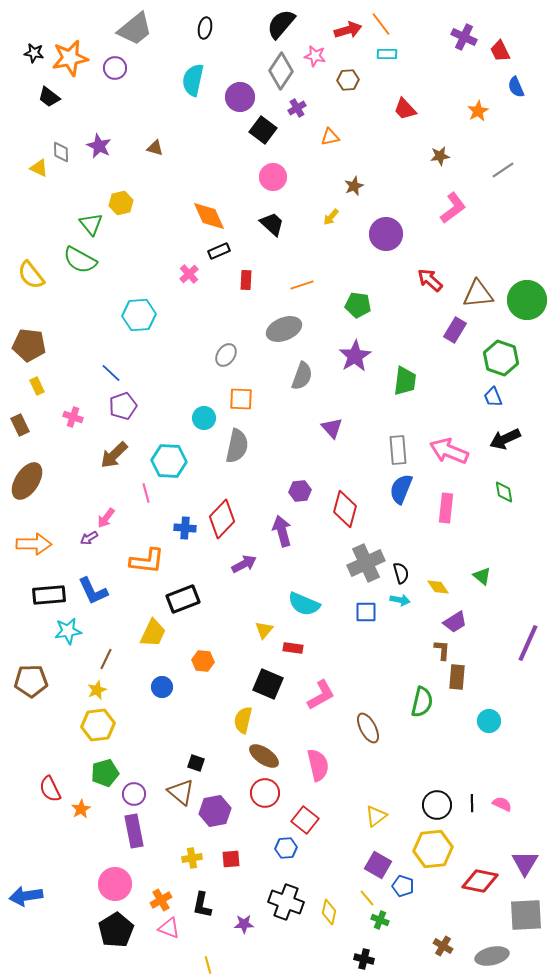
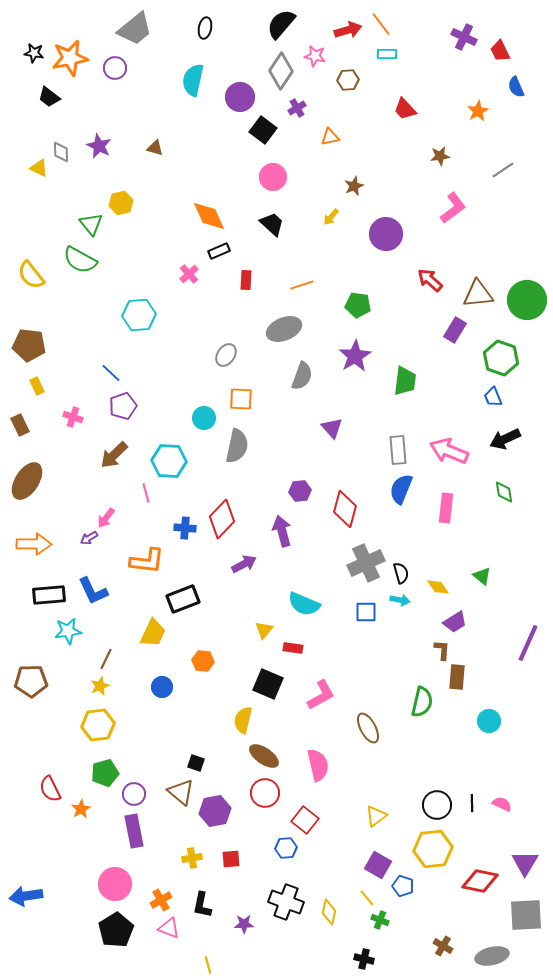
yellow star at (97, 690): moved 3 px right, 4 px up
